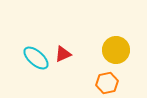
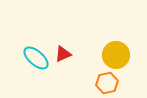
yellow circle: moved 5 px down
